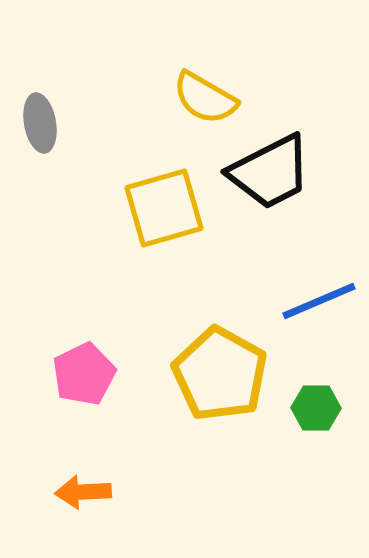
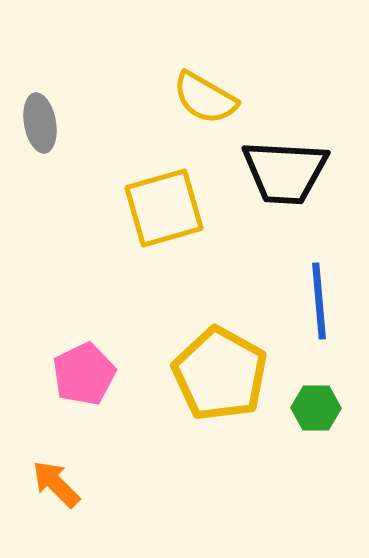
black trapezoid: moved 15 px right; rotated 30 degrees clockwise
blue line: rotated 72 degrees counterclockwise
orange arrow: moved 27 px left, 8 px up; rotated 48 degrees clockwise
